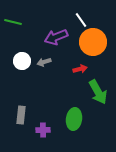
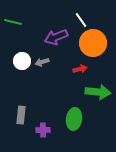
orange circle: moved 1 px down
gray arrow: moved 2 px left
green arrow: rotated 55 degrees counterclockwise
